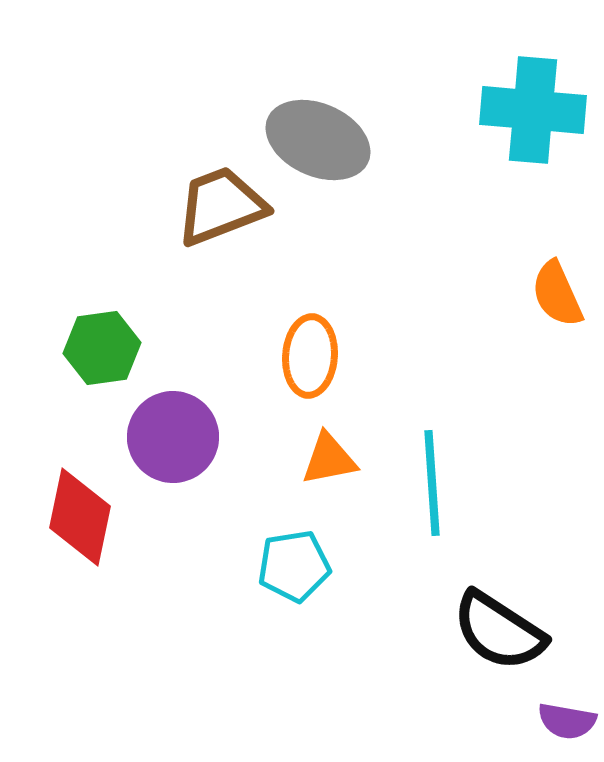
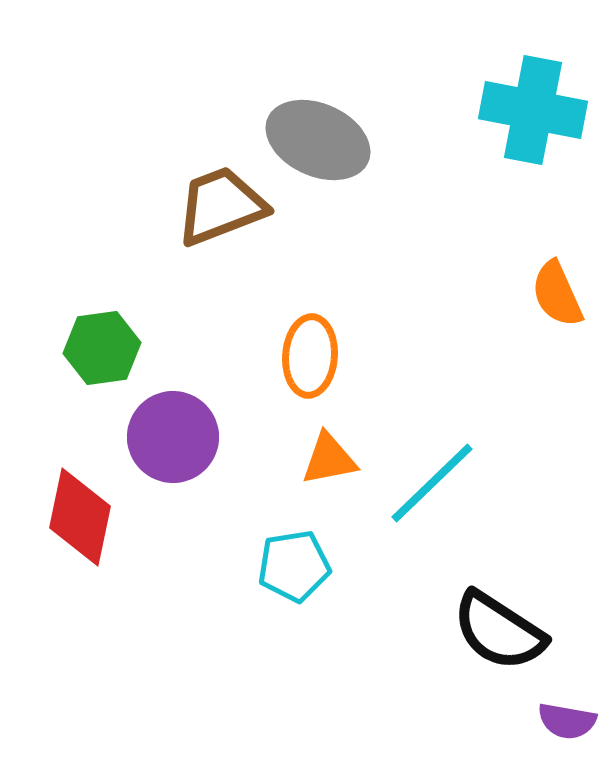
cyan cross: rotated 6 degrees clockwise
cyan line: rotated 50 degrees clockwise
